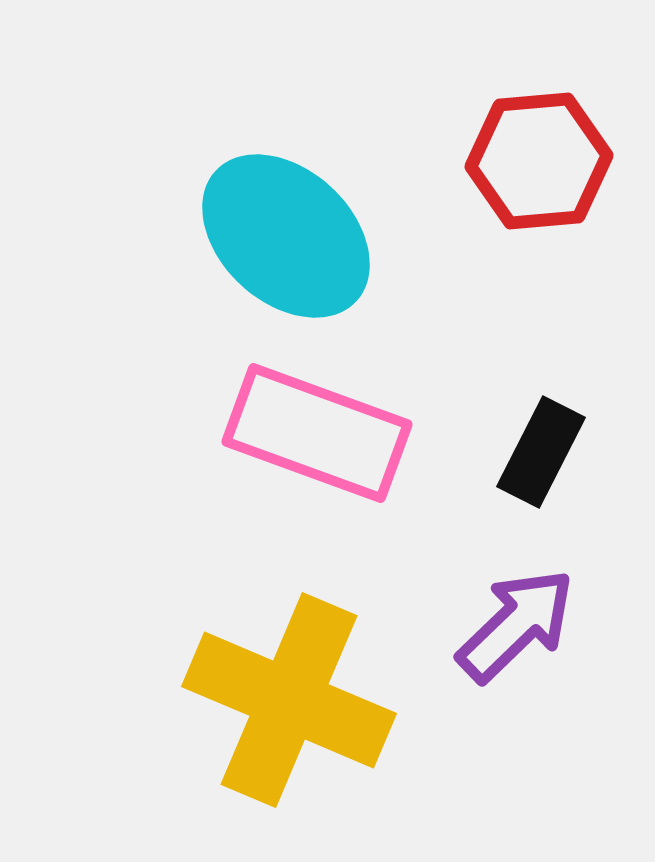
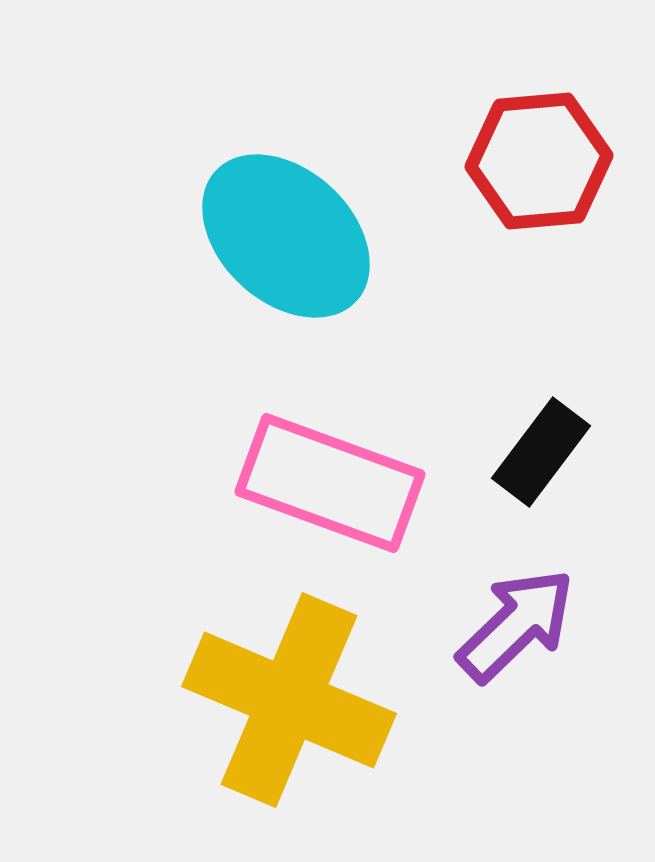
pink rectangle: moved 13 px right, 50 px down
black rectangle: rotated 10 degrees clockwise
